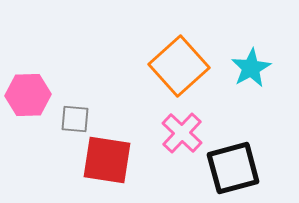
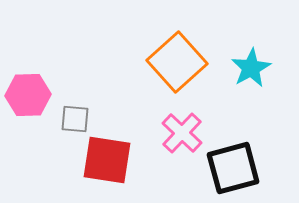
orange square: moved 2 px left, 4 px up
